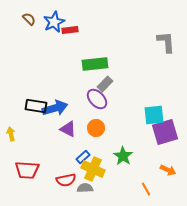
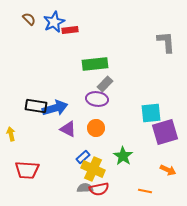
purple ellipse: rotated 40 degrees counterclockwise
cyan square: moved 3 px left, 2 px up
red semicircle: moved 33 px right, 9 px down
orange line: moved 1 px left, 2 px down; rotated 48 degrees counterclockwise
